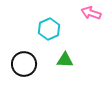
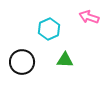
pink arrow: moved 2 px left, 4 px down
black circle: moved 2 px left, 2 px up
